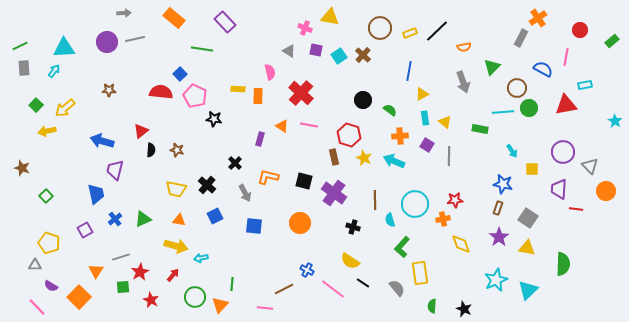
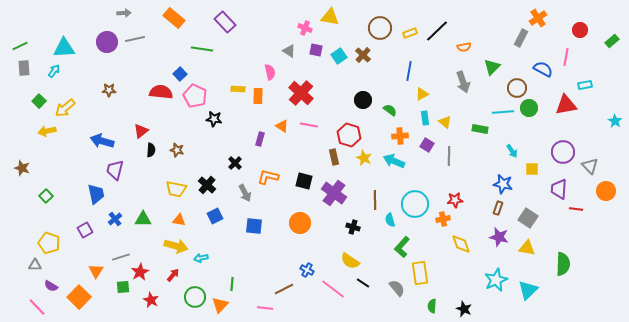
green square at (36, 105): moved 3 px right, 4 px up
green triangle at (143, 219): rotated 24 degrees clockwise
purple star at (499, 237): rotated 24 degrees counterclockwise
